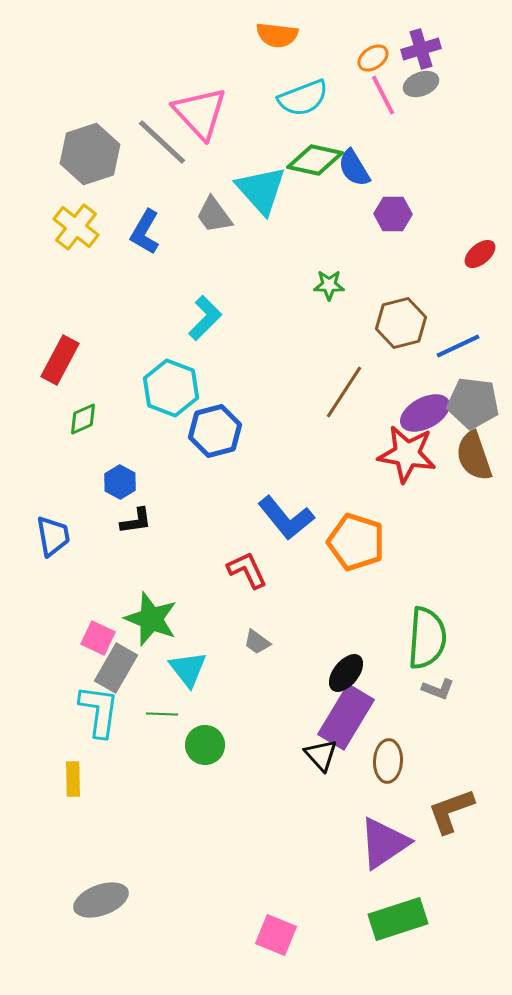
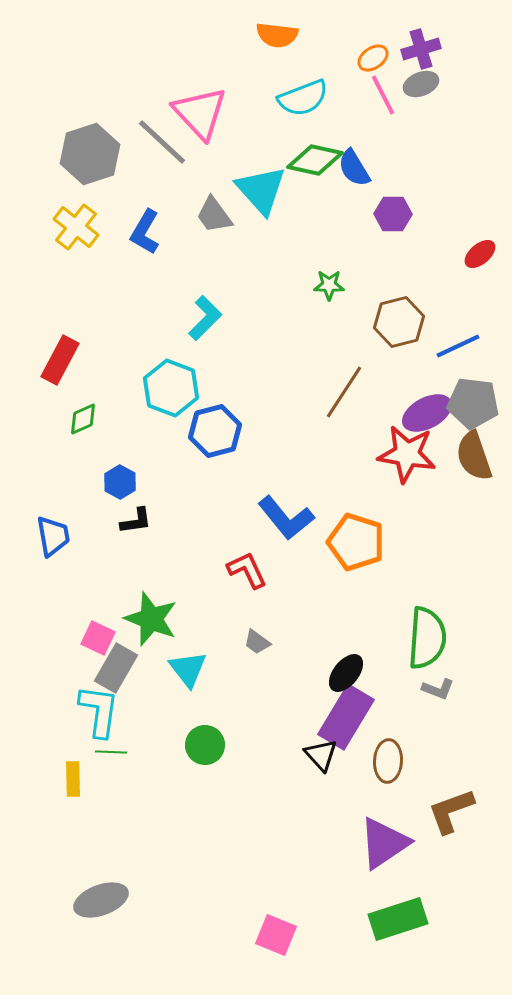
brown hexagon at (401, 323): moved 2 px left, 1 px up
purple ellipse at (425, 413): moved 2 px right
green line at (162, 714): moved 51 px left, 38 px down
